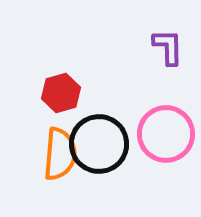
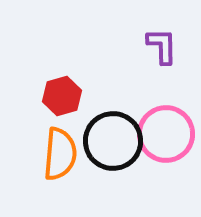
purple L-shape: moved 6 px left, 1 px up
red hexagon: moved 1 px right, 3 px down
black circle: moved 14 px right, 3 px up
